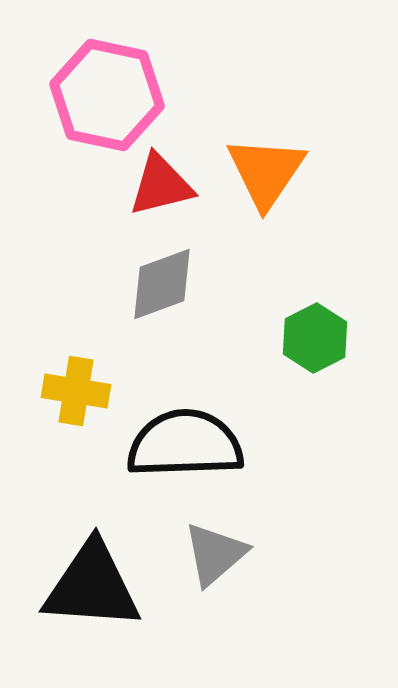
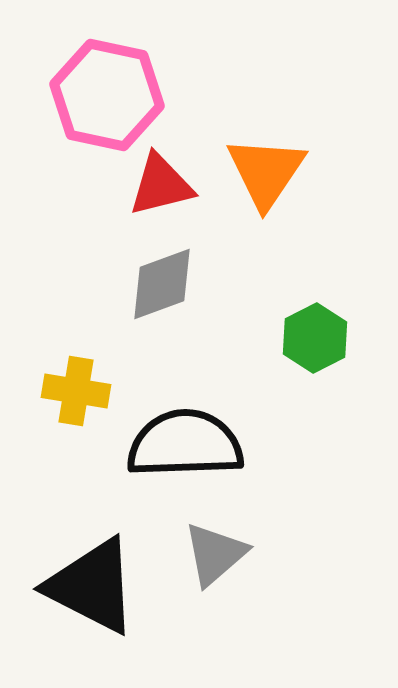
black triangle: rotated 23 degrees clockwise
